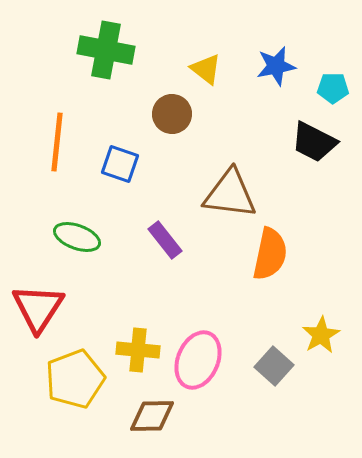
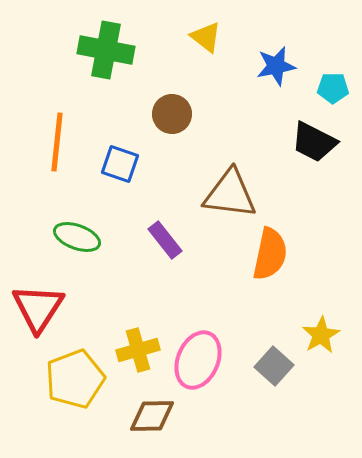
yellow triangle: moved 32 px up
yellow cross: rotated 21 degrees counterclockwise
